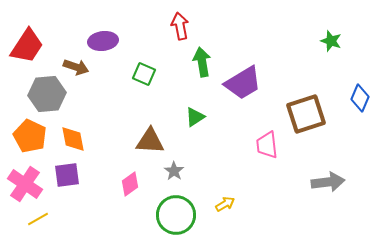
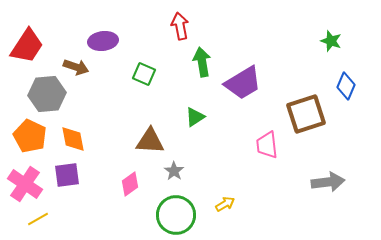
blue diamond: moved 14 px left, 12 px up
